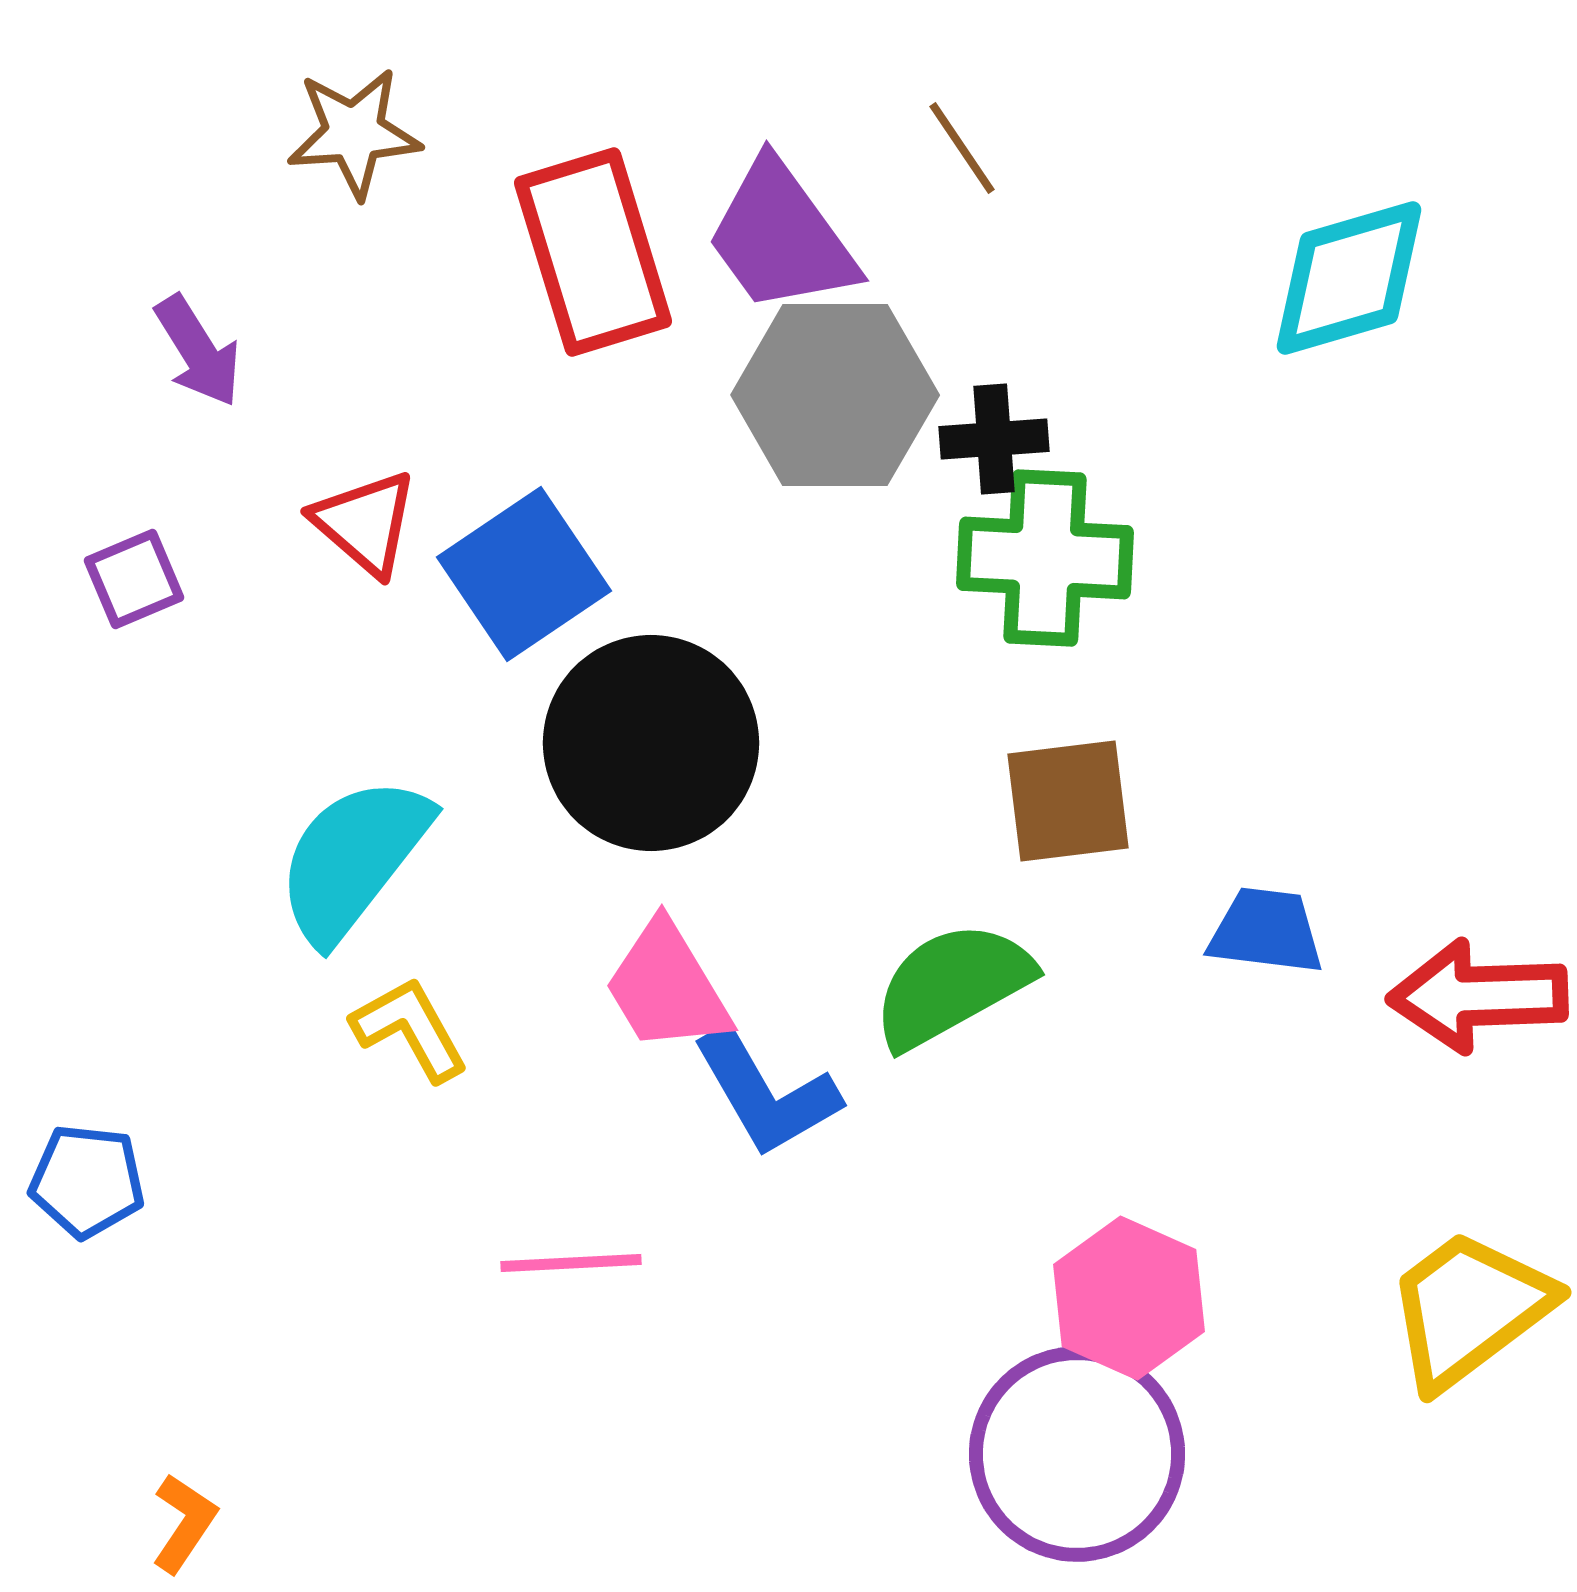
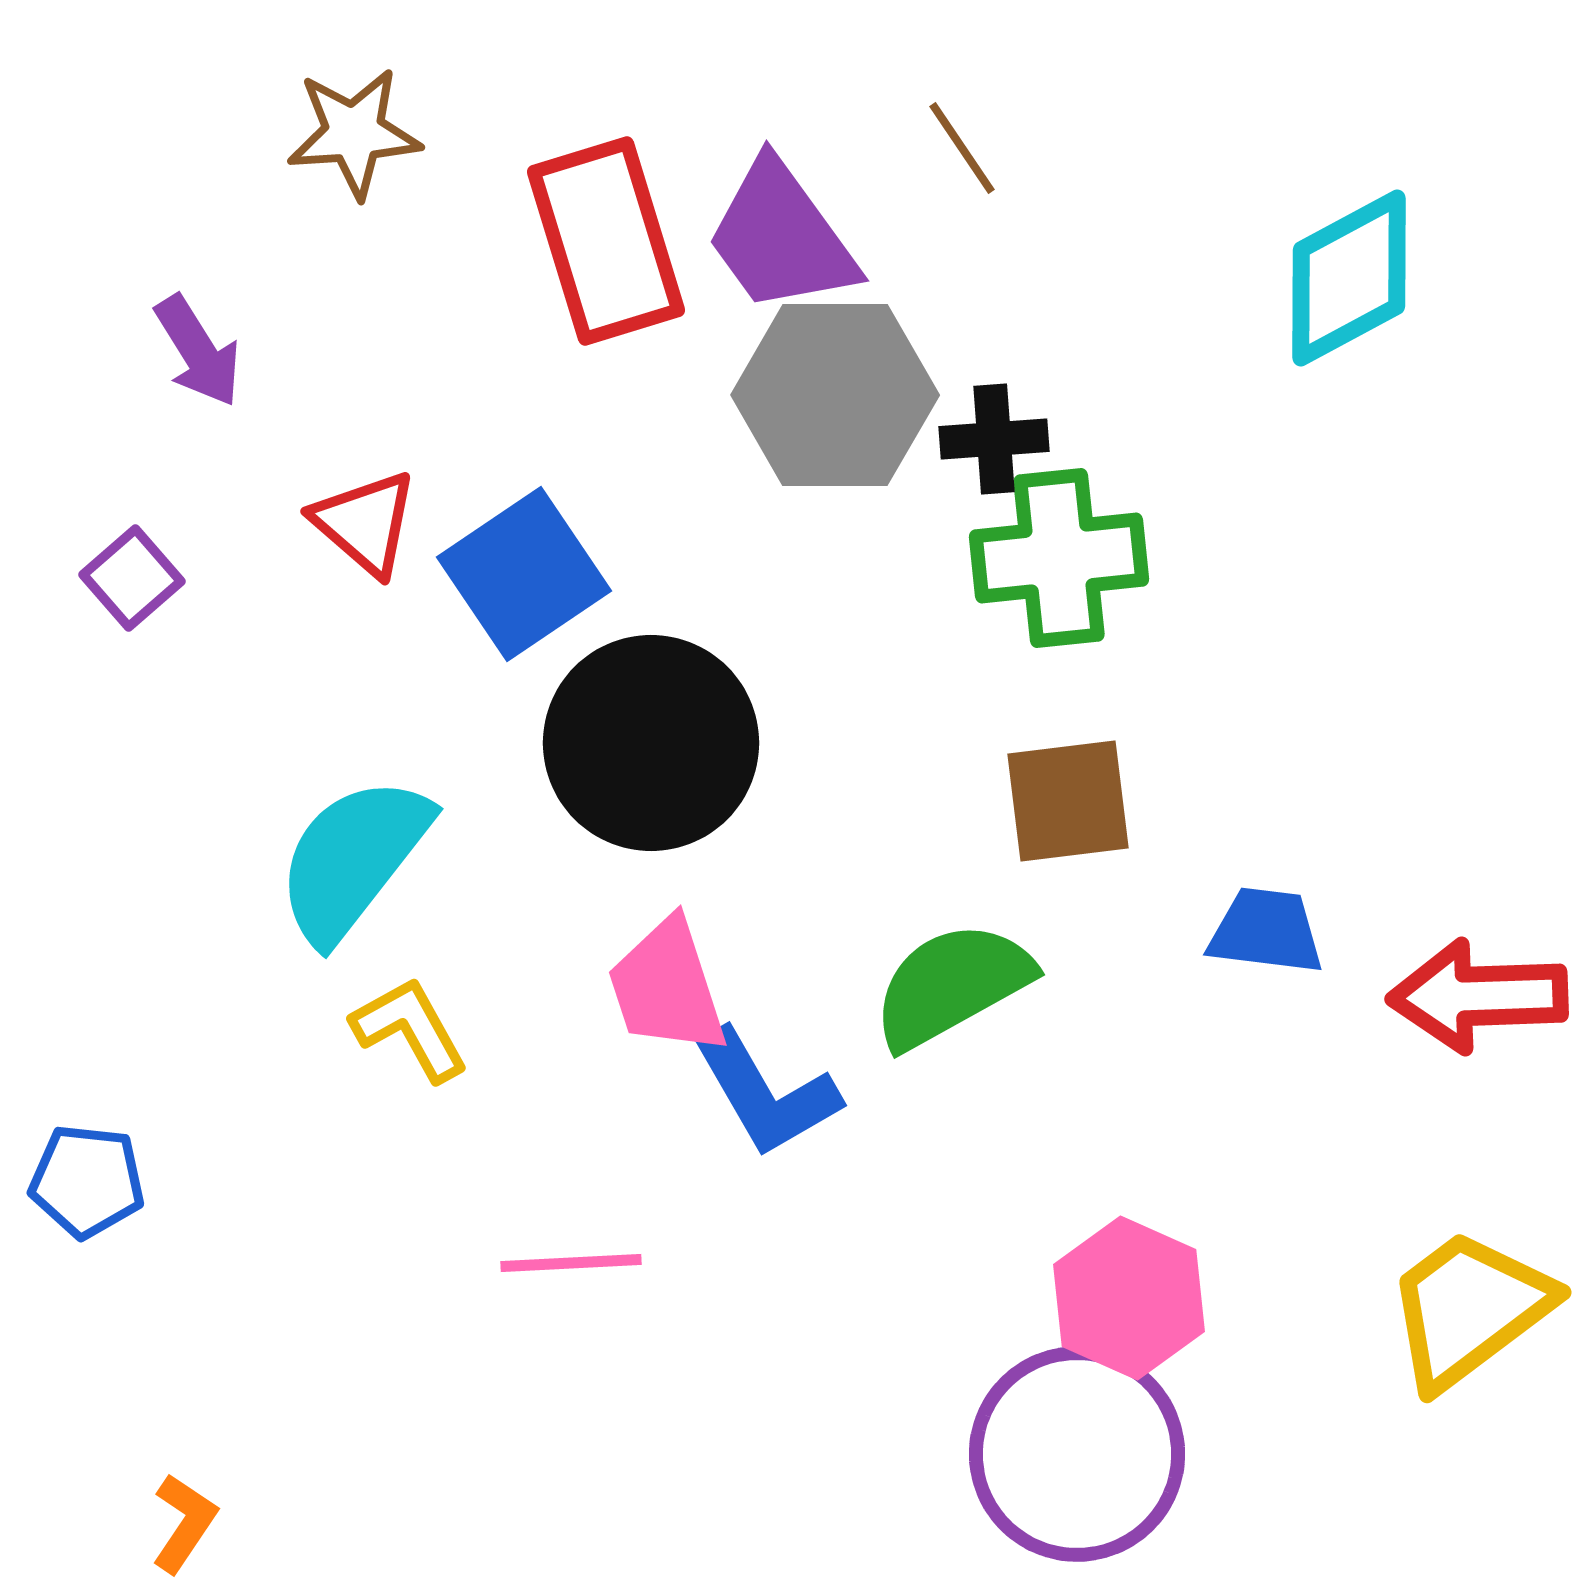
red rectangle: moved 13 px right, 11 px up
cyan diamond: rotated 12 degrees counterclockwise
green cross: moved 14 px right; rotated 9 degrees counterclockwise
purple square: moved 2 px left, 1 px up; rotated 18 degrees counterclockwise
pink trapezoid: rotated 13 degrees clockwise
